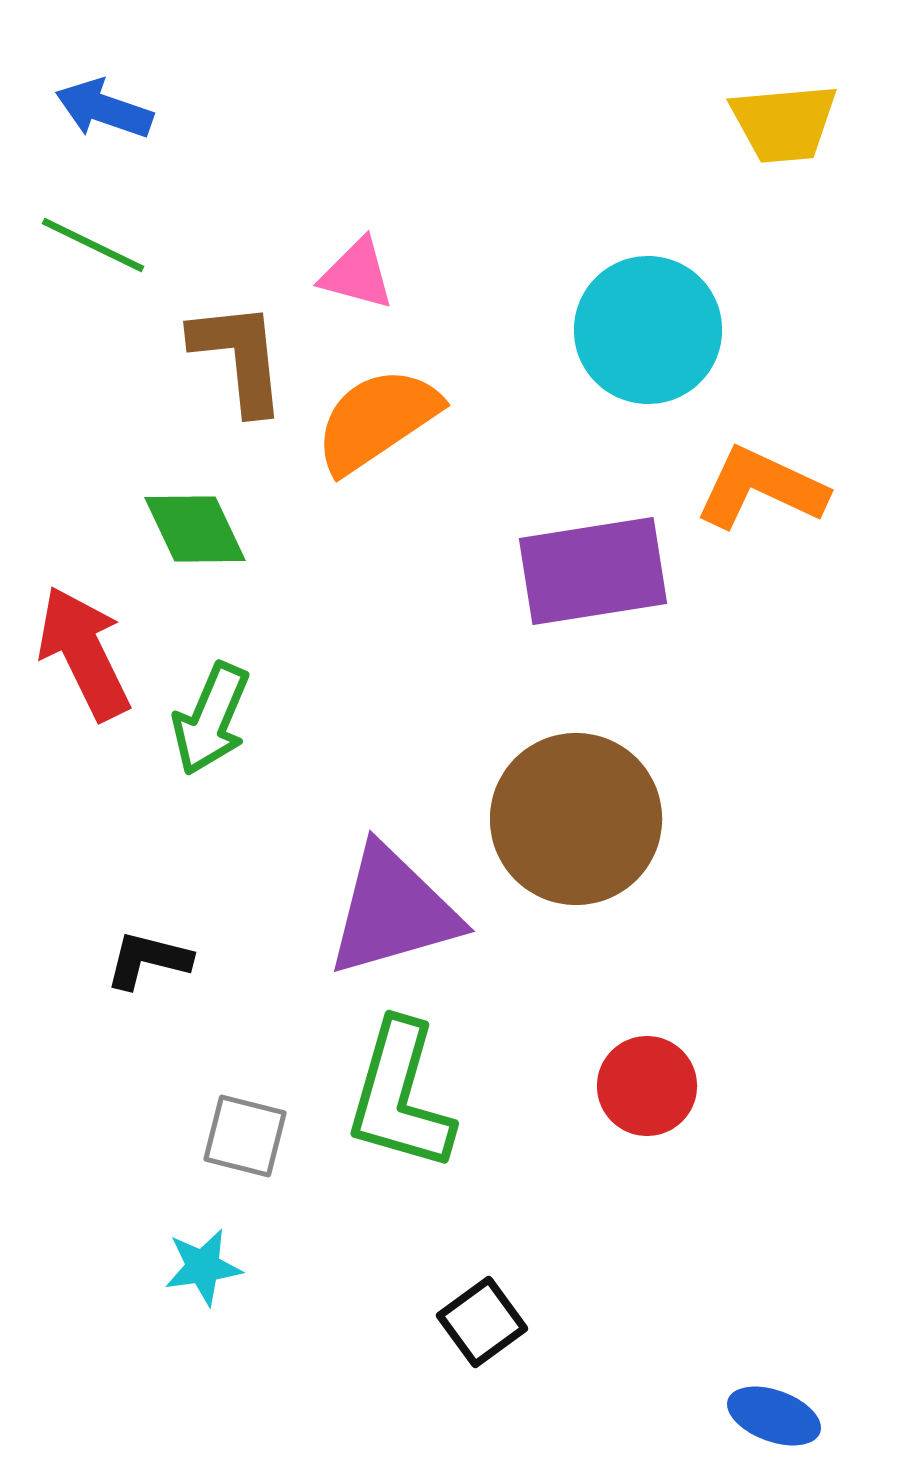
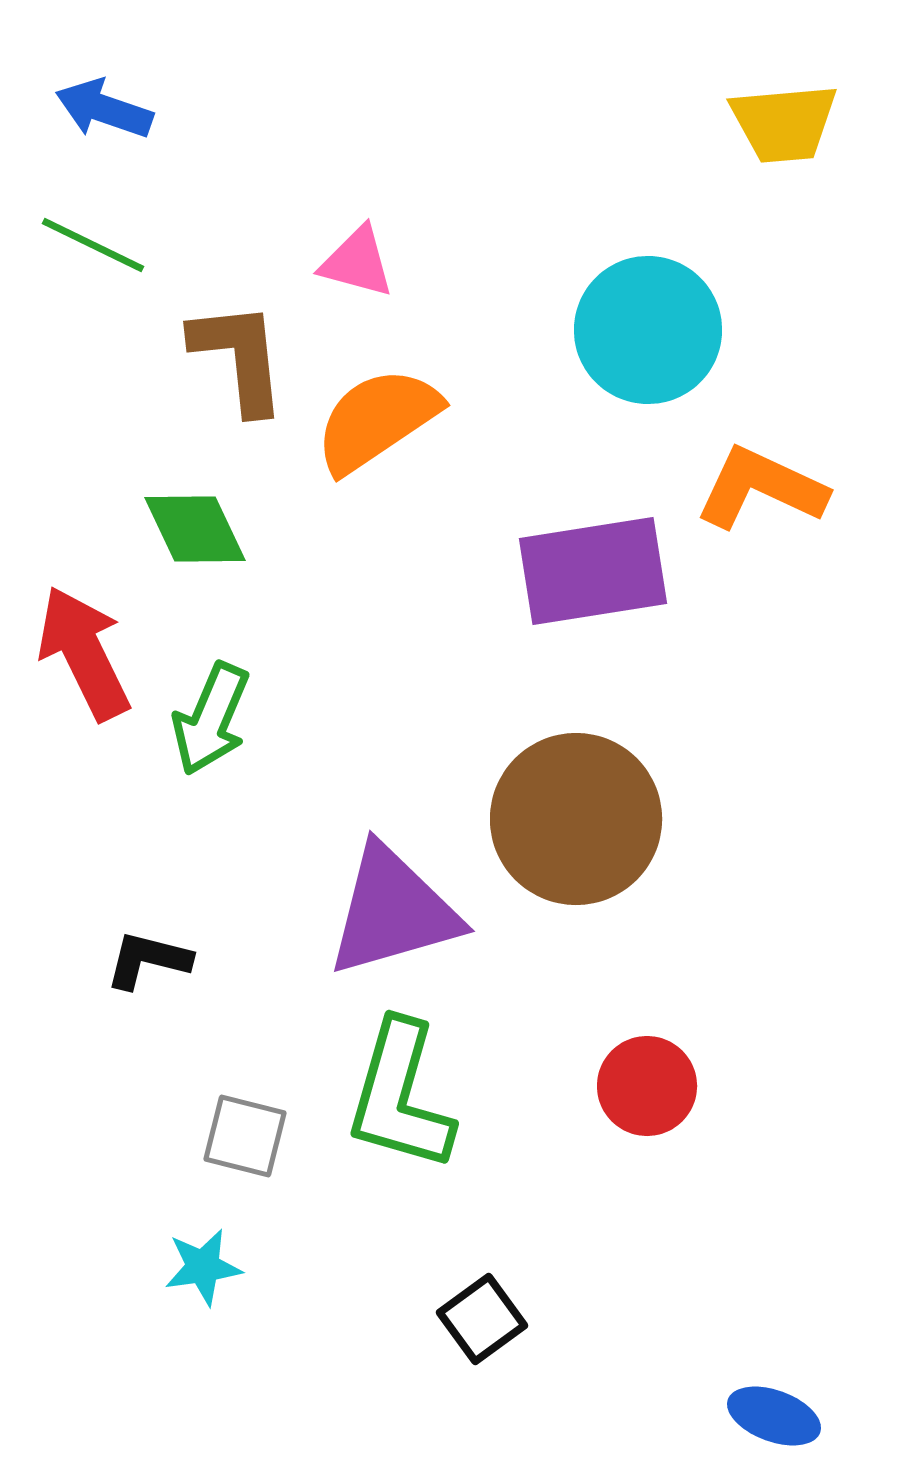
pink triangle: moved 12 px up
black square: moved 3 px up
